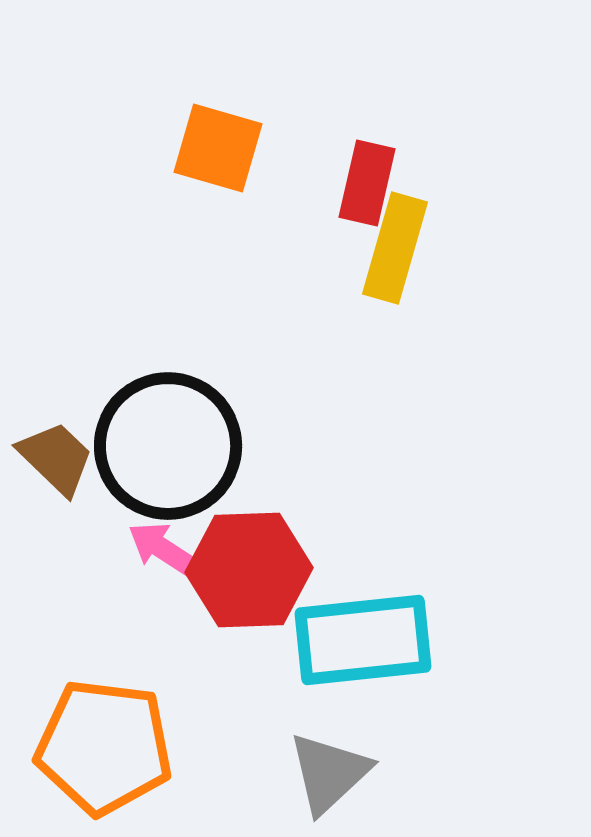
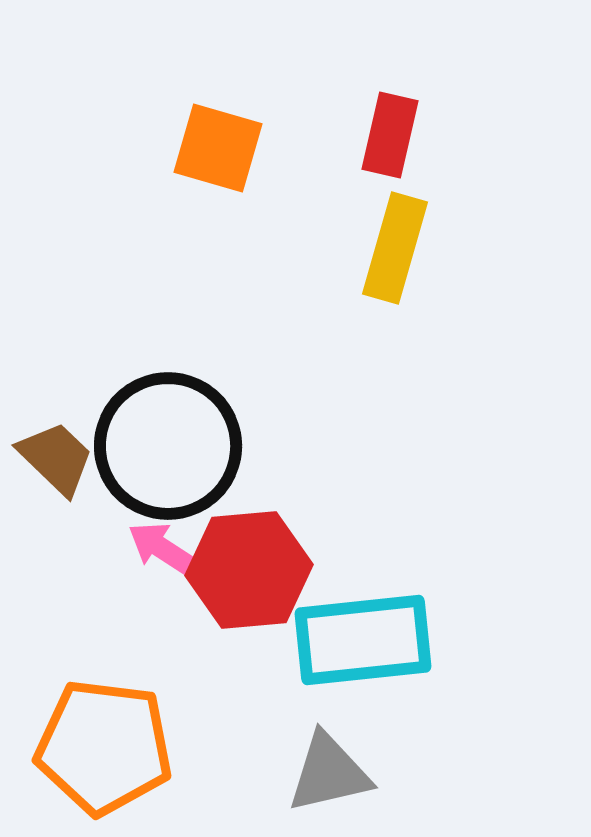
red rectangle: moved 23 px right, 48 px up
red hexagon: rotated 3 degrees counterclockwise
gray triangle: rotated 30 degrees clockwise
